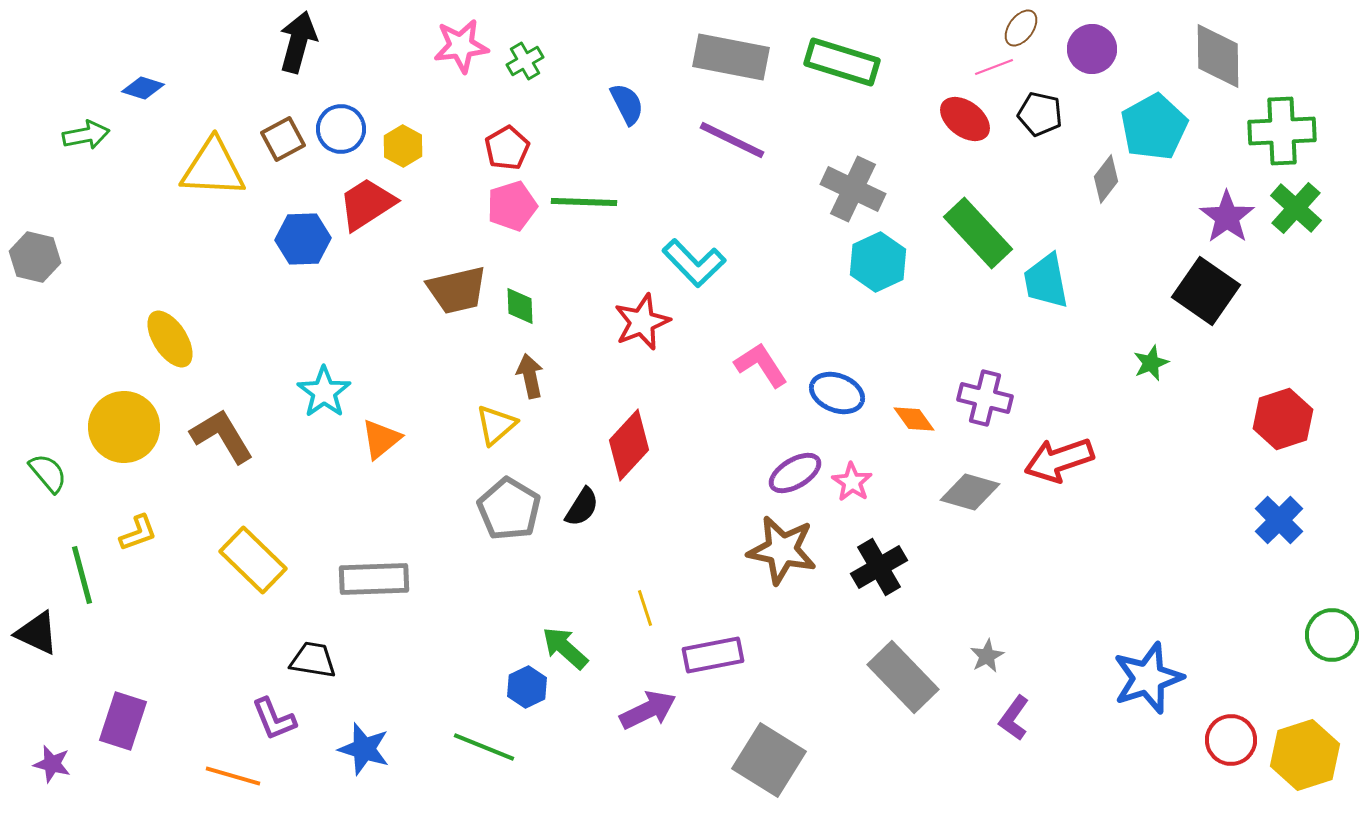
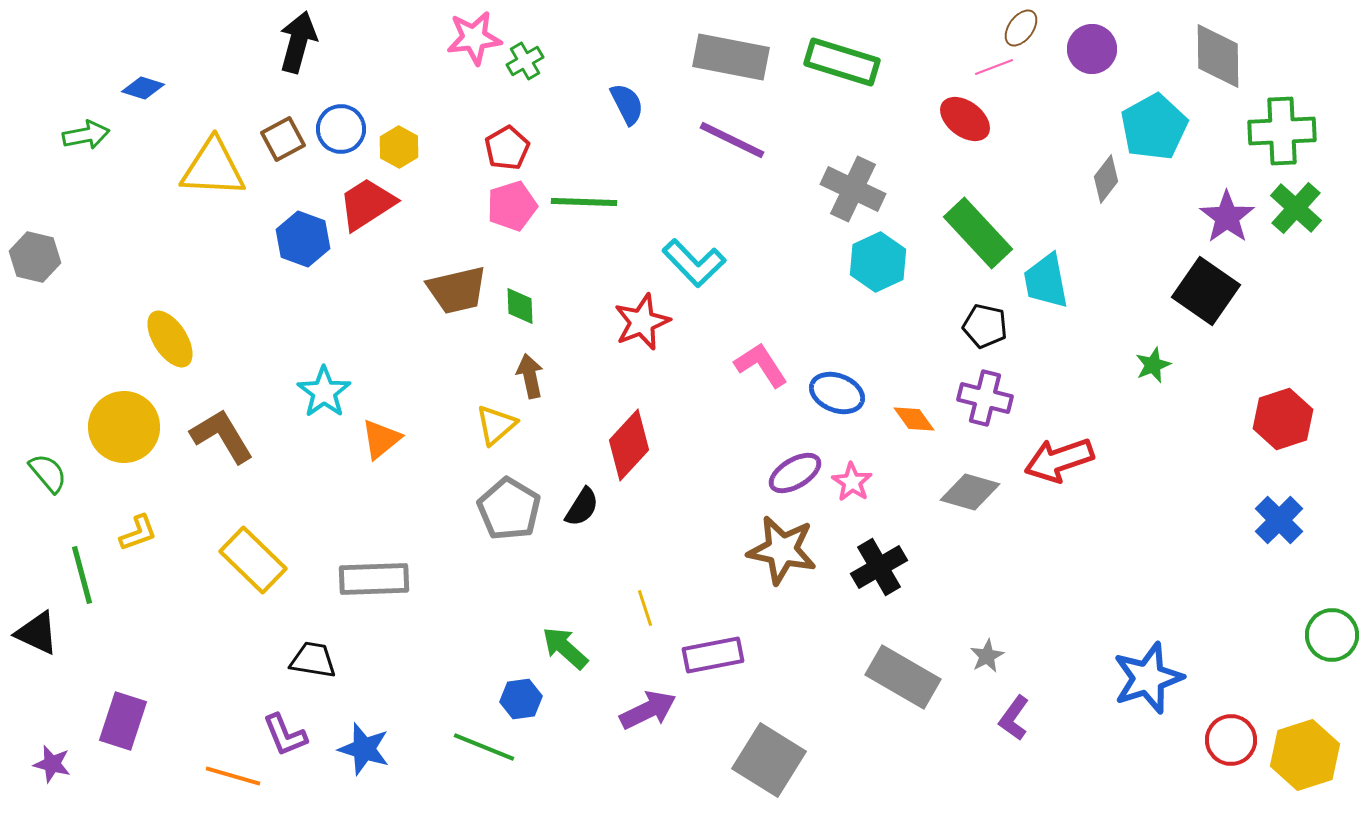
pink star at (461, 46): moved 13 px right, 8 px up
black pentagon at (1040, 114): moved 55 px left, 212 px down
yellow hexagon at (403, 146): moved 4 px left, 1 px down
blue hexagon at (303, 239): rotated 22 degrees clockwise
green star at (1151, 363): moved 2 px right, 2 px down
gray rectangle at (903, 677): rotated 16 degrees counterclockwise
blue hexagon at (527, 687): moved 6 px left, 12 px down; rotated 18 degrees clockwise
purple L-shape at (274, 719): moved 11 px right, 16 px down
